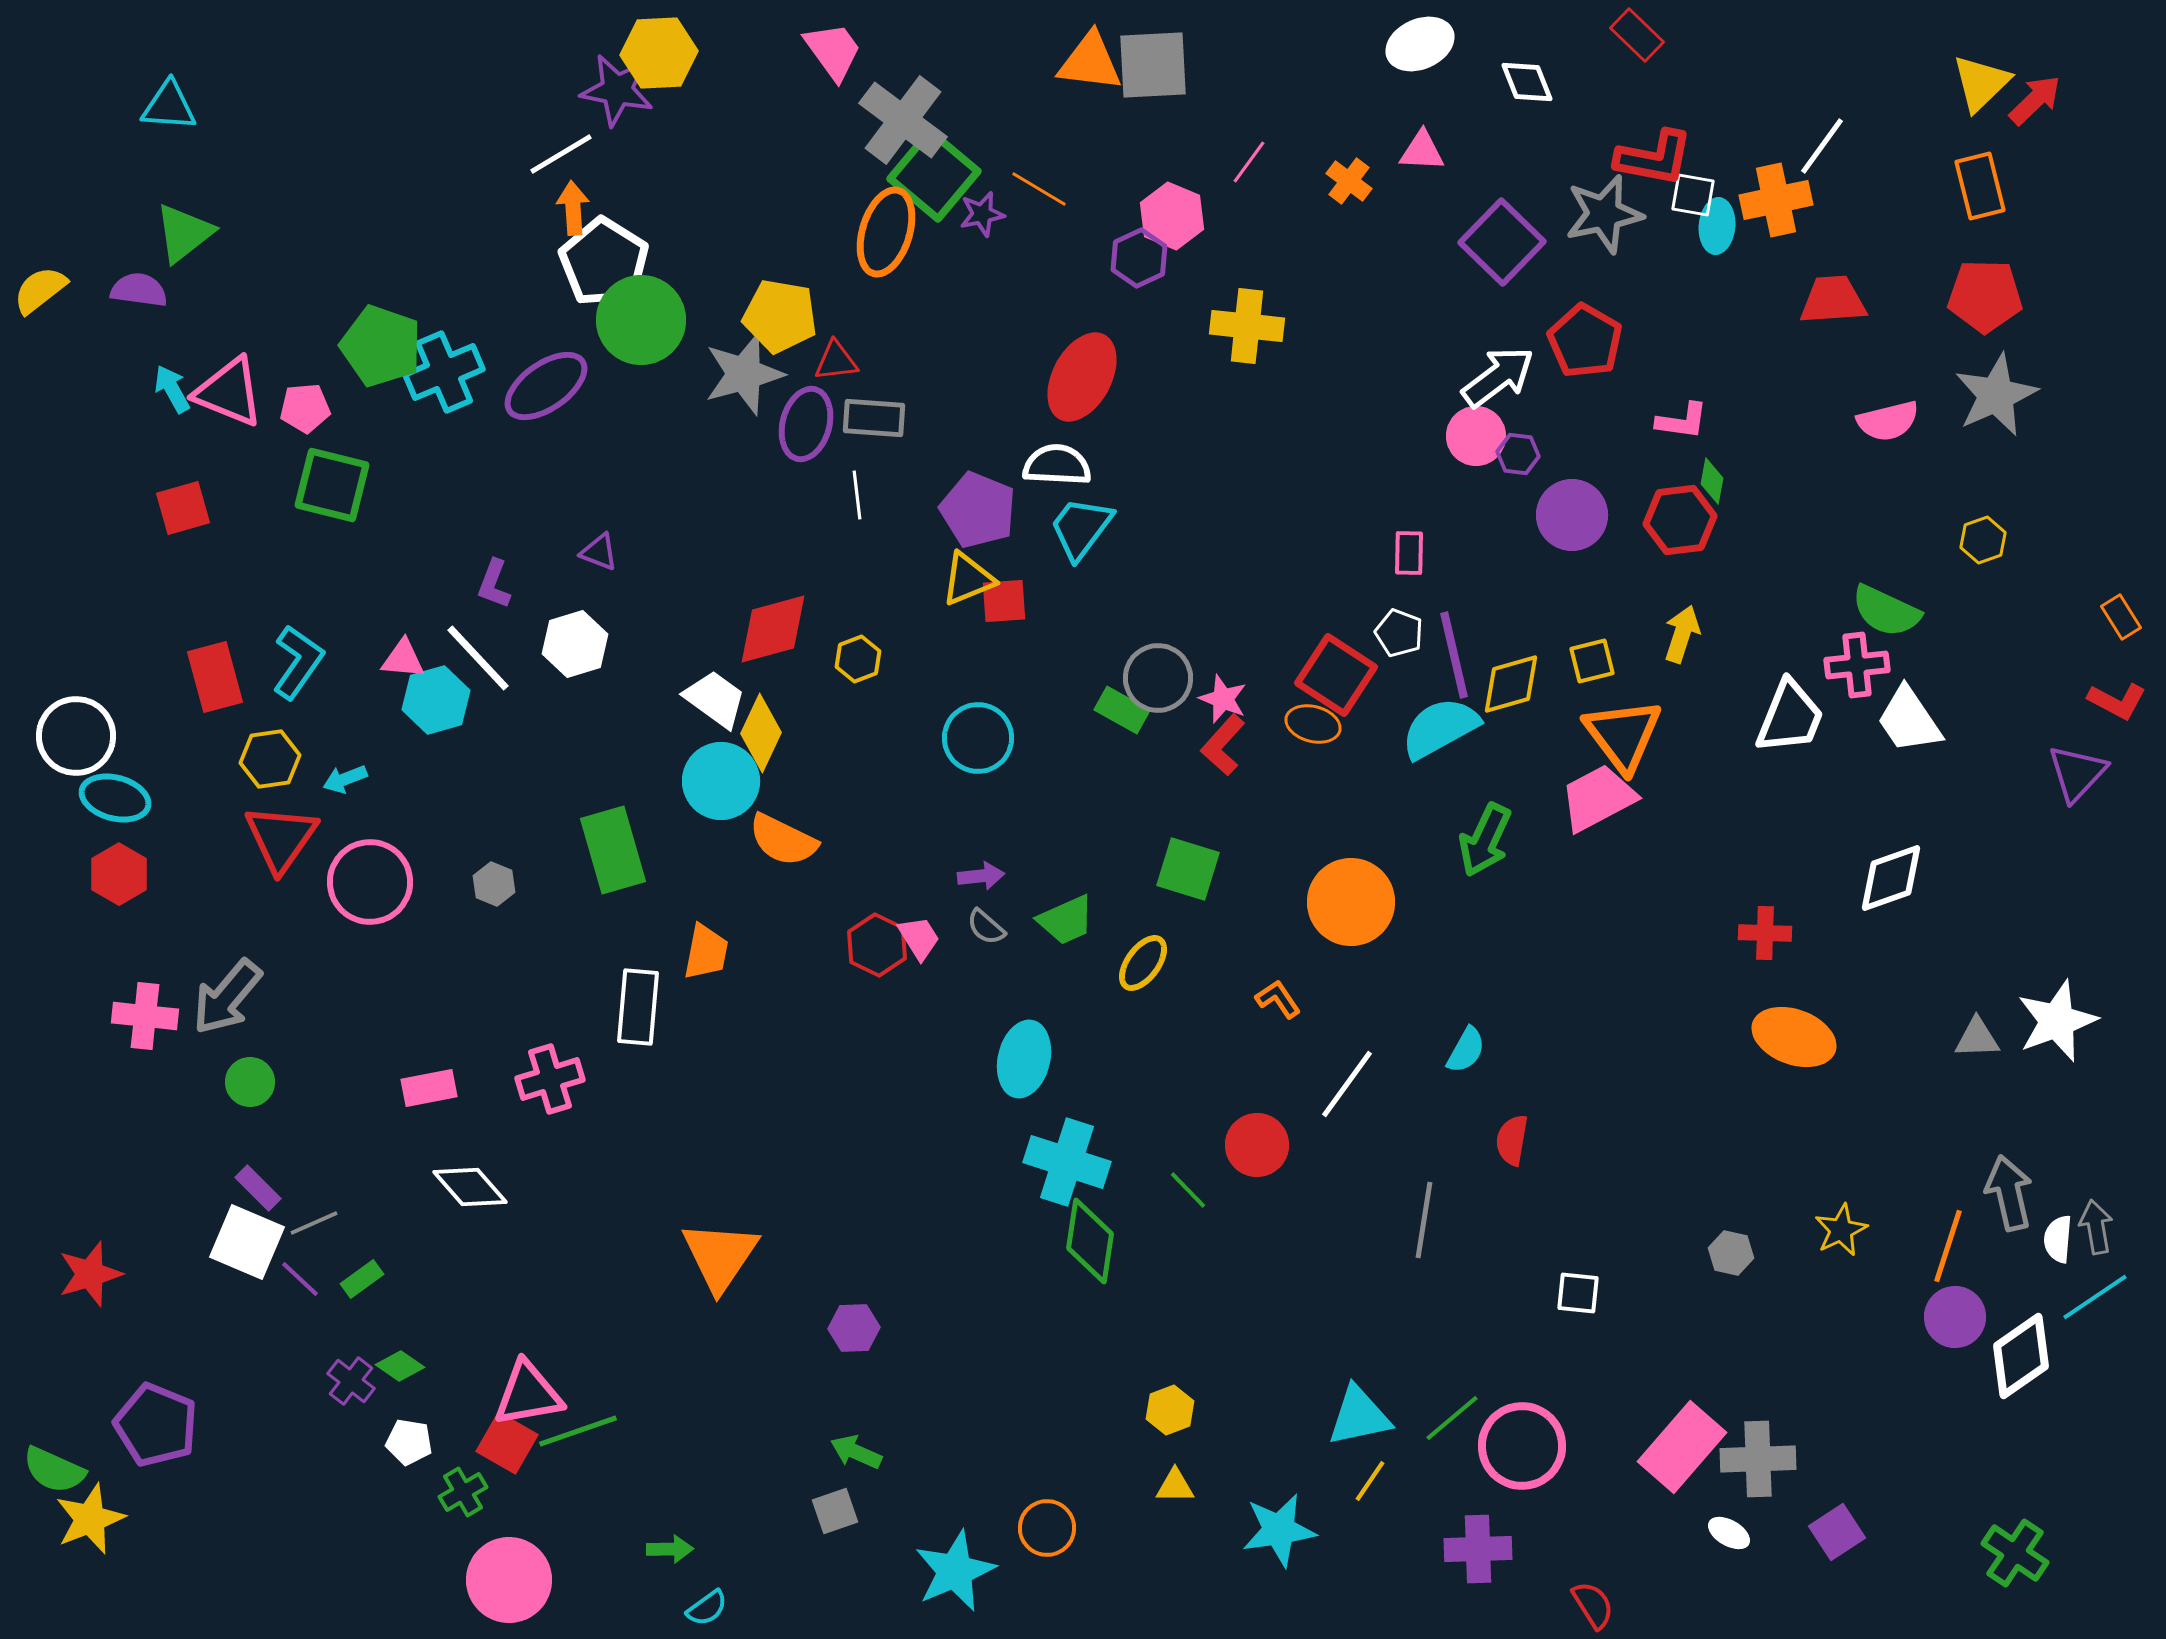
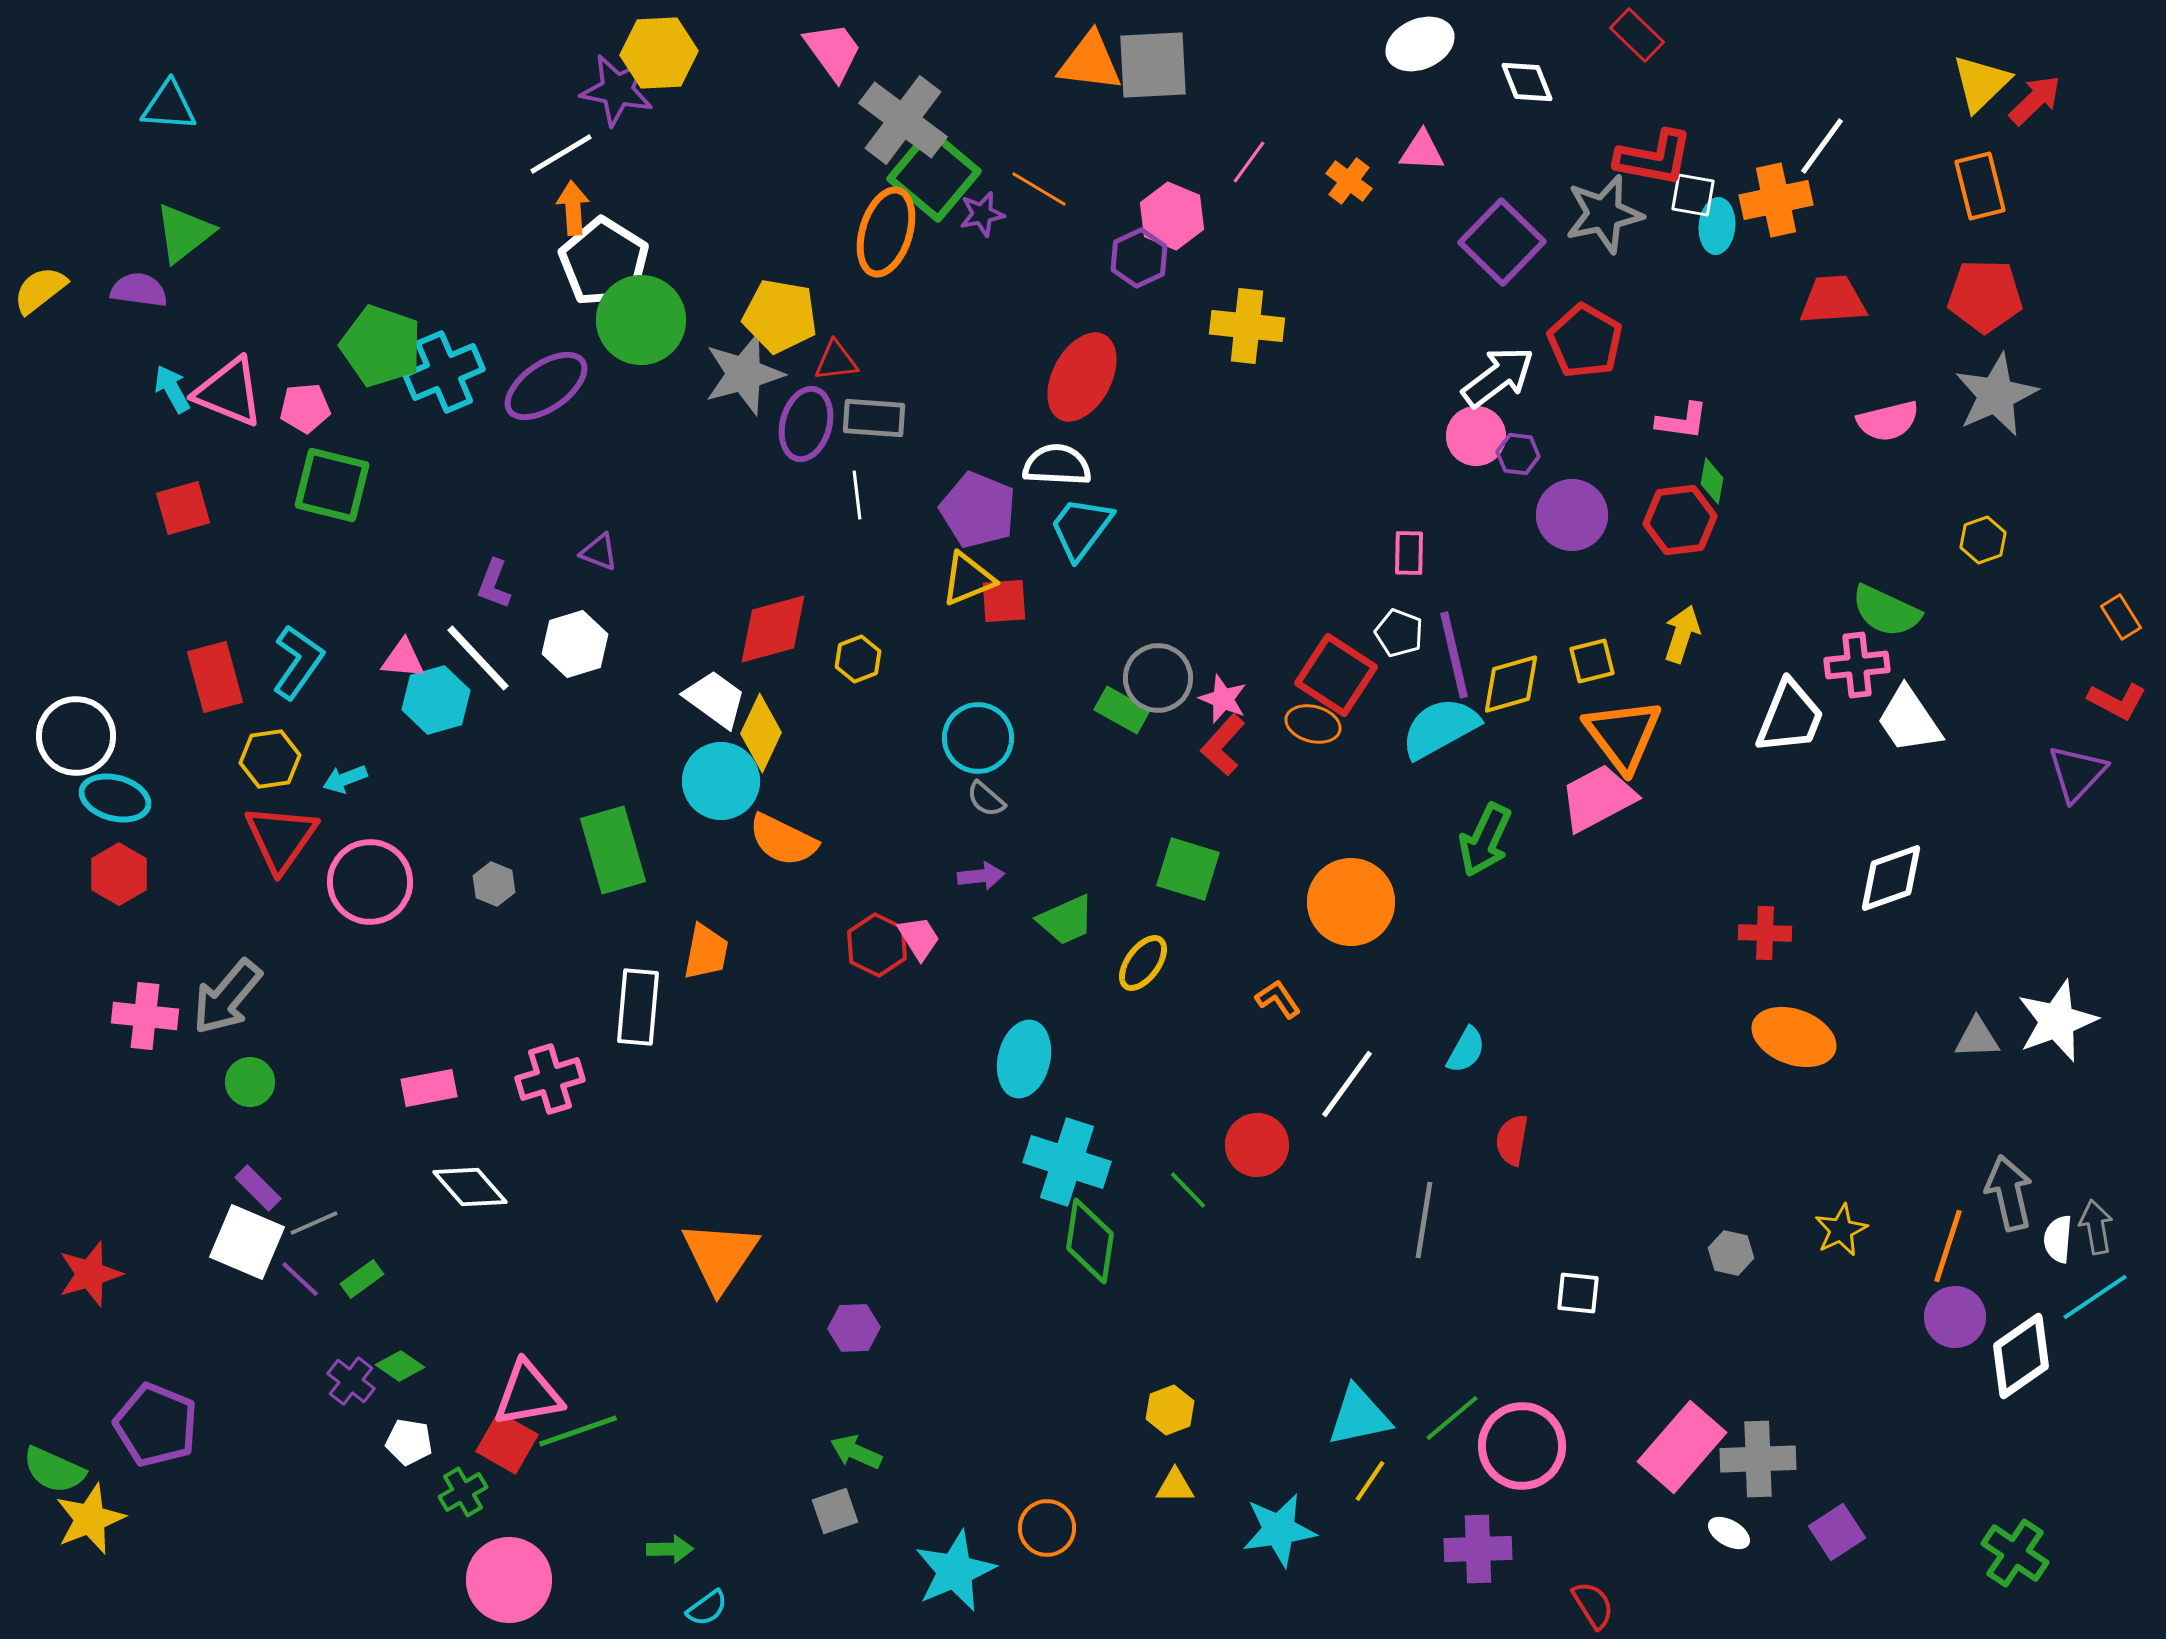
gray semicircle at (986, 927): moved 128 px up
